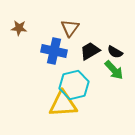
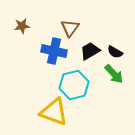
brown star: moved 3 px right, 2 px up; rotated 14 degrees counterclockwise
green arrow: moved 4 px down
yellow triangle: moved 9 px left, 8 px down; rotated 24 degrees clockwise
